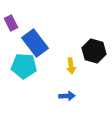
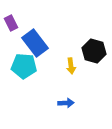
blue arrow: moved 1 px left, 7 px down
